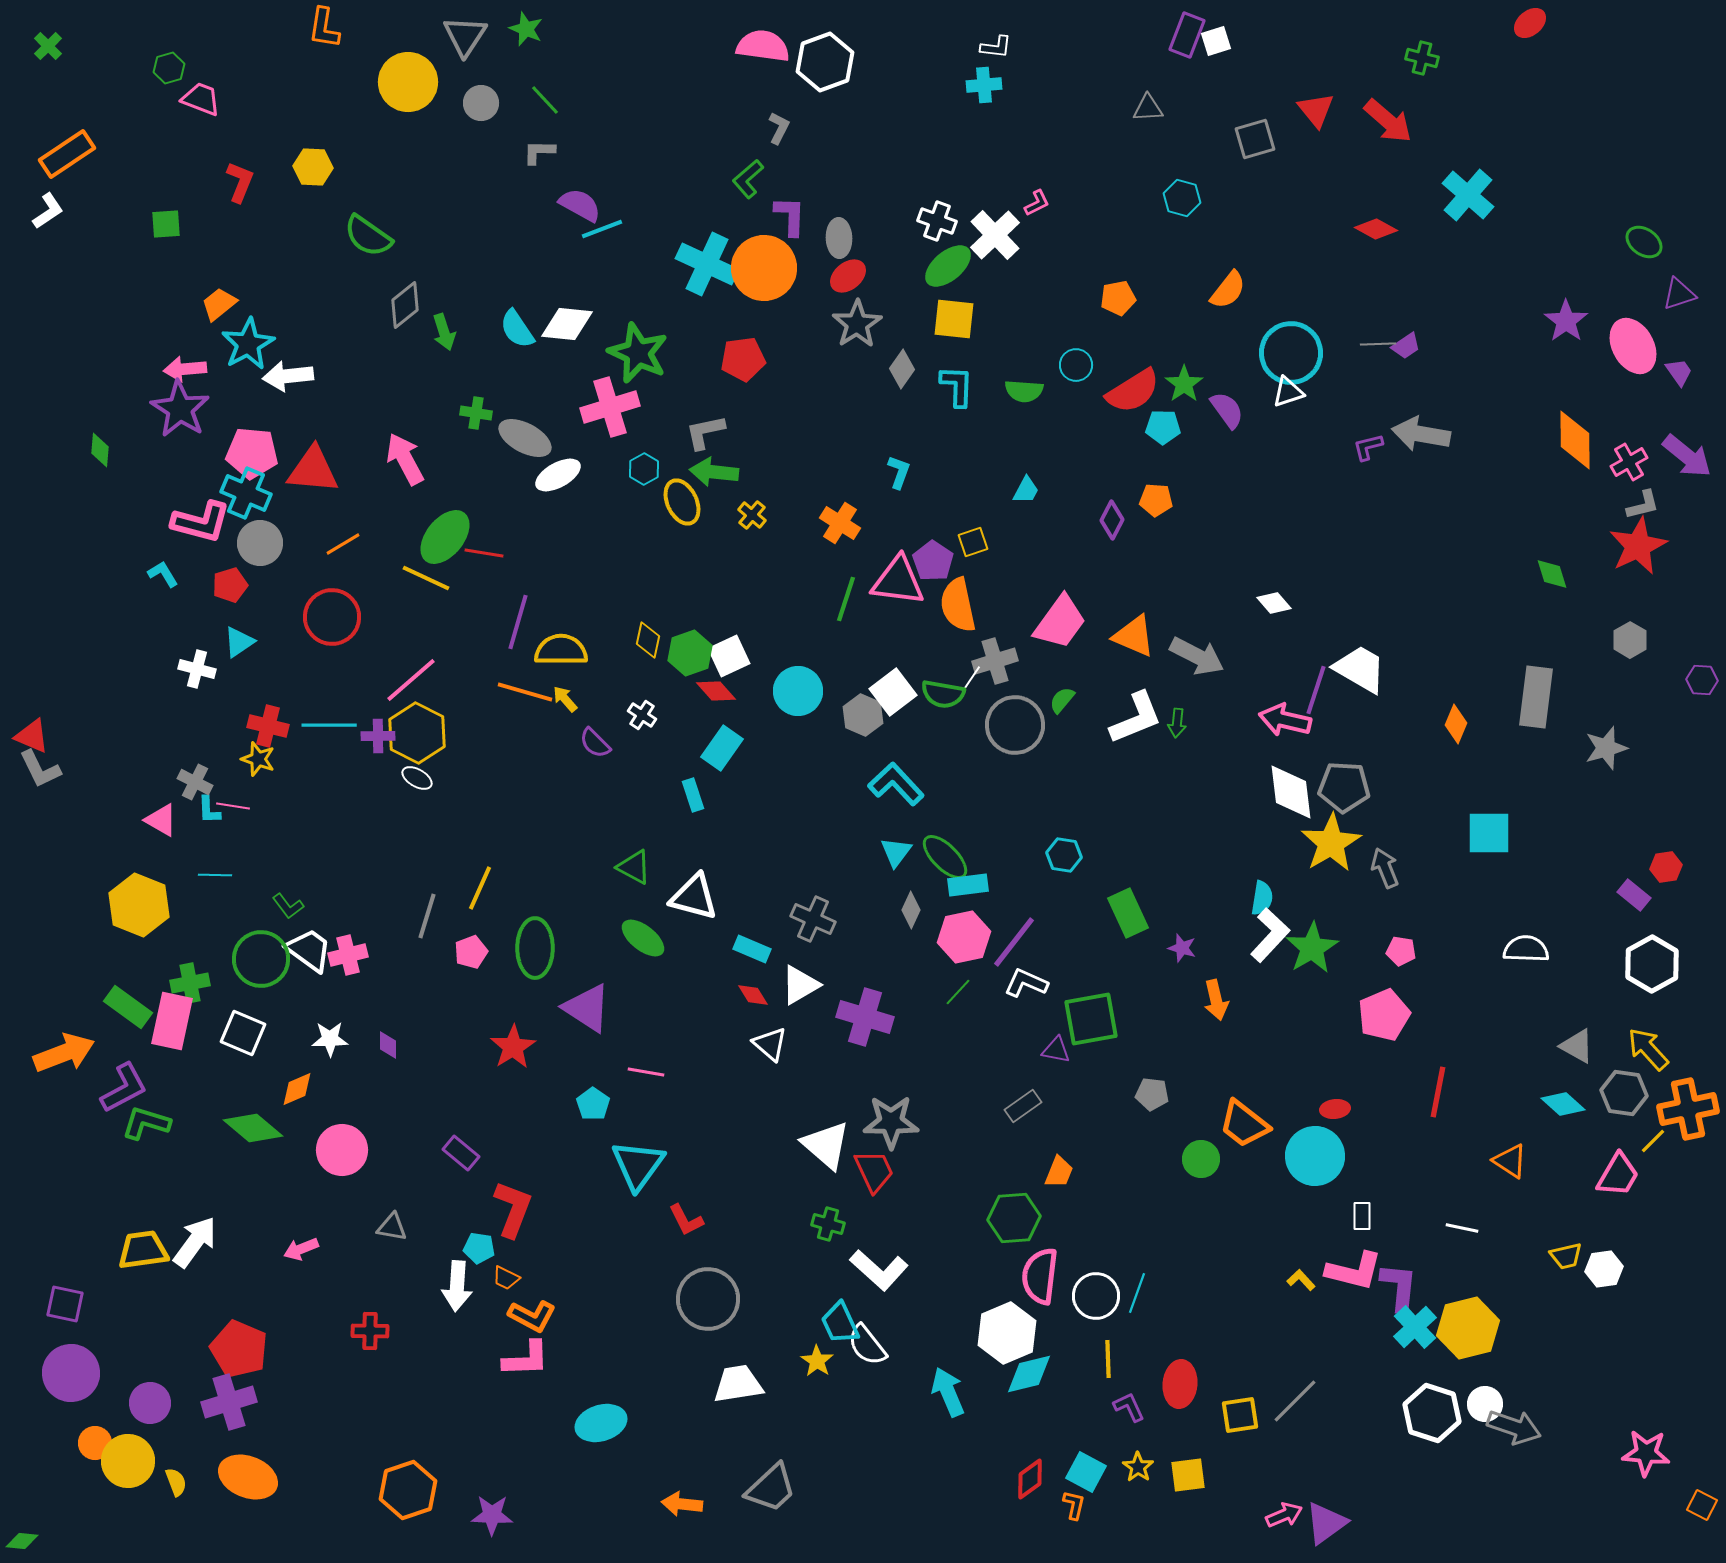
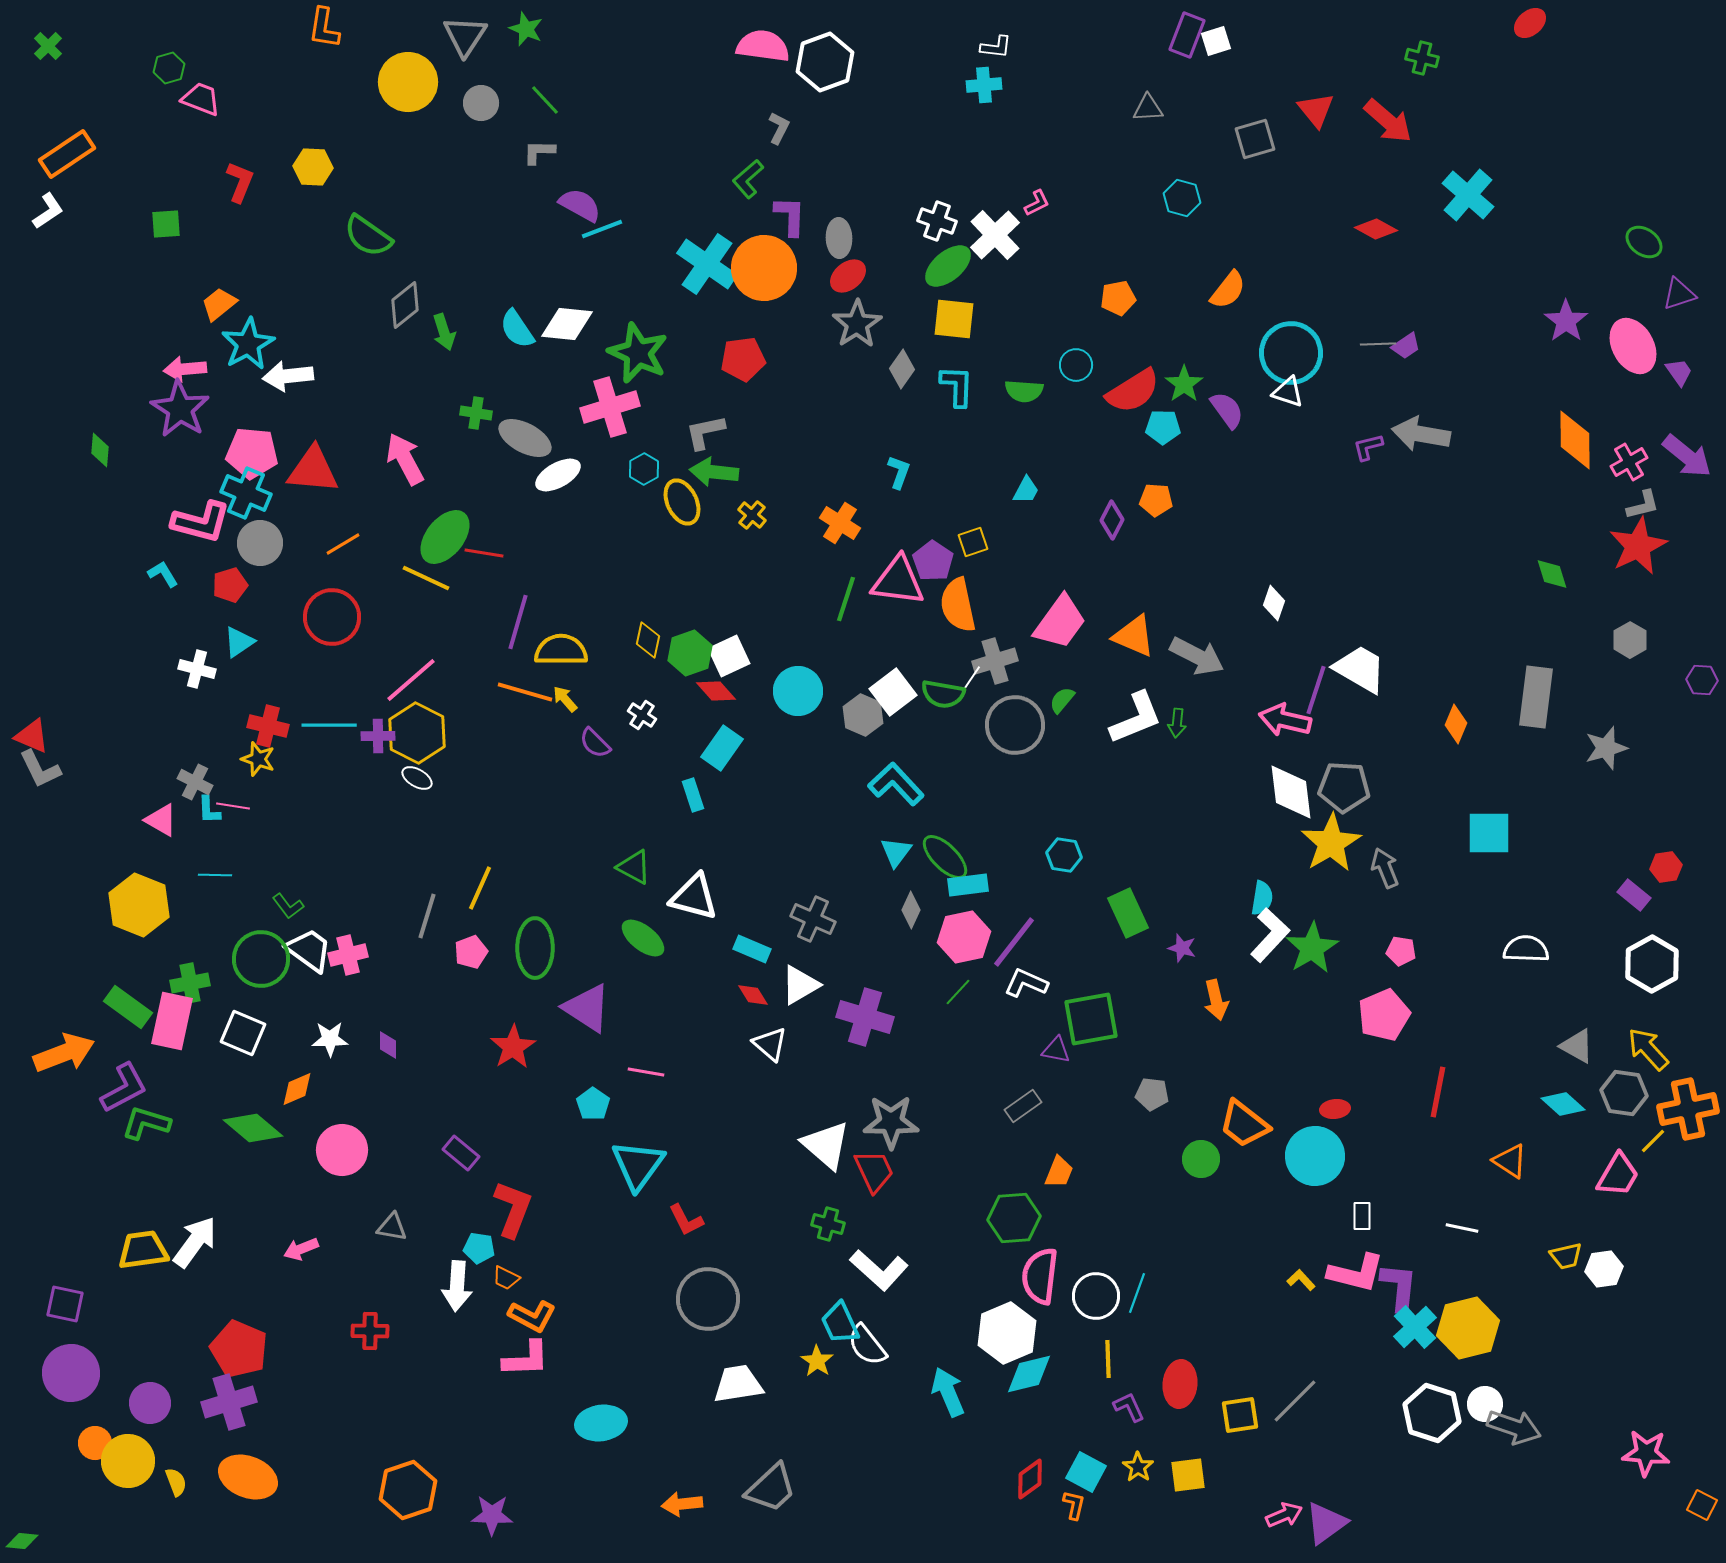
cyan cross at (707, 264): rotated 10 degrees clockwise
white triangle at (1288, 392): rotated 36 degrees clockwise
white diamond at (1274, 603): rotated 60 degrees clockwise
pink L-shape at (1354, 1271): moved 2 px right, 2 px down
cyan ellipse at (601, 1423): rotated 9 degrees clockwise
orange arrow at (682, 1504): rotated 12 degrees counterclockwise
